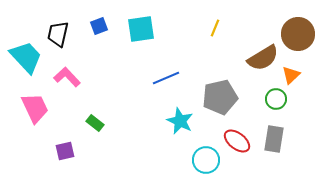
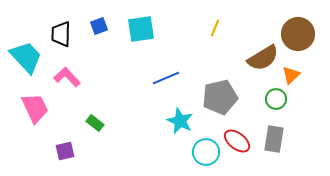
black trapezoid: moved 3 px right; rotated 12 degrees counterclockwise
cyan circle: moved 8 px up
